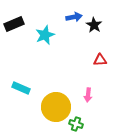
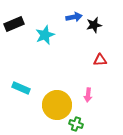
black star: rotated 28 degrees clockwise
yellow circle: moved 1 px right, 2 px up
